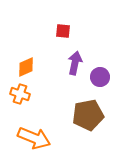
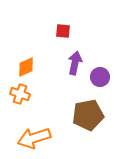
orange arrow: rotated 140 degrees clockwise
